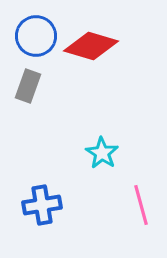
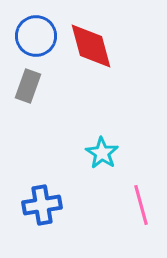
red diamond: rotated 58 degrees clockwise
